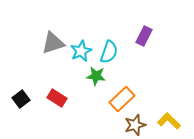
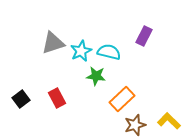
cyan semicircle: rotated 95 degrees counterclockwise
red rectangle: rotated 30 degrees clockwise
